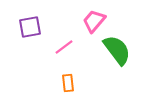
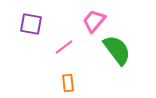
purple square: moved 1 px right, 3 px up; rotated 20 degrees clockwise
